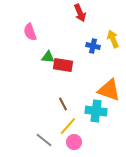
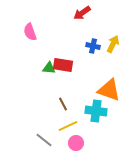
red arrow: moved 2 px right; rotated 78 degrees clockwise
yellow arrow: moved 5 px down; rotated 48 degrees clockwise
green triangle: moved 1 px right, 11 px down
yellow line: rotated 24 degrees clockwise
pink circle: moved 2 px right, 1 px down
